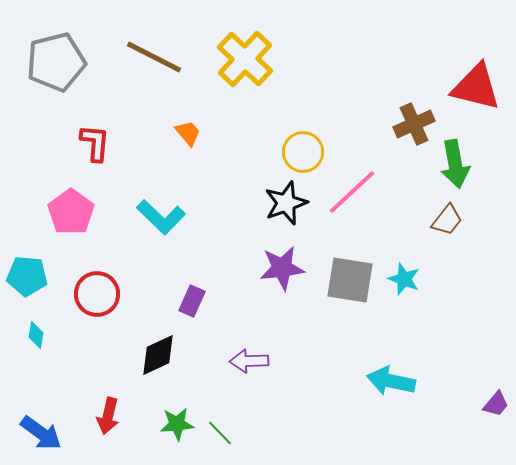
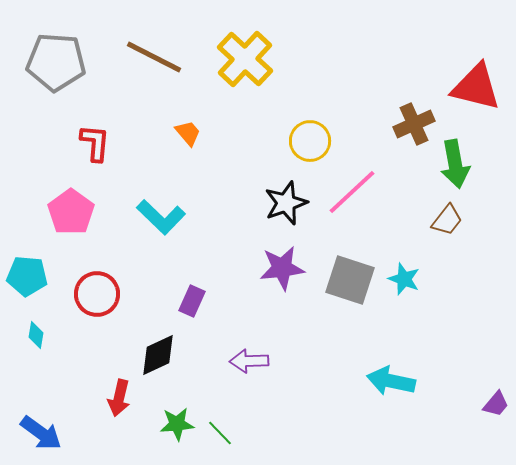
gray pentagon: rotated 18 degrees clockwise
yellow circle: moved 7 px right, 11 px up
gray square: rotated 9 degrees clockwise
red arrow: moved 11 px right, 18 px up
